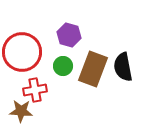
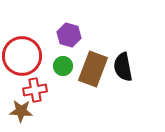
red circle: moved 4 px down
